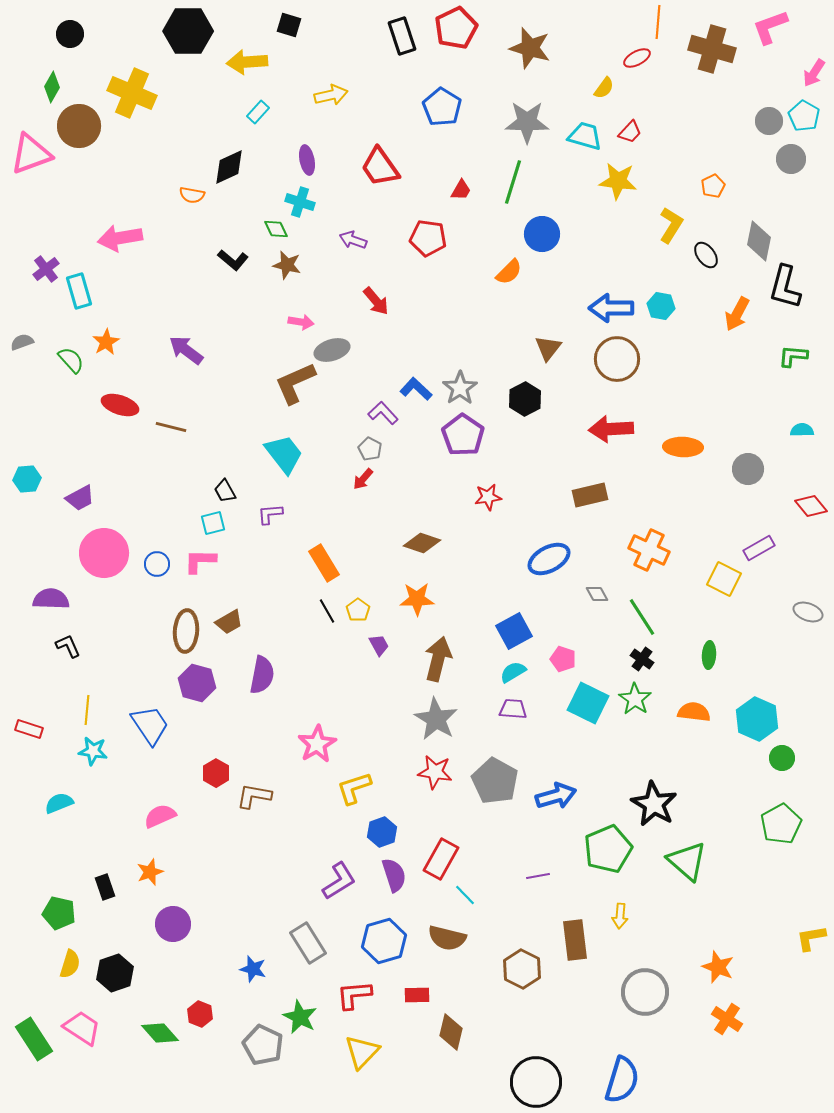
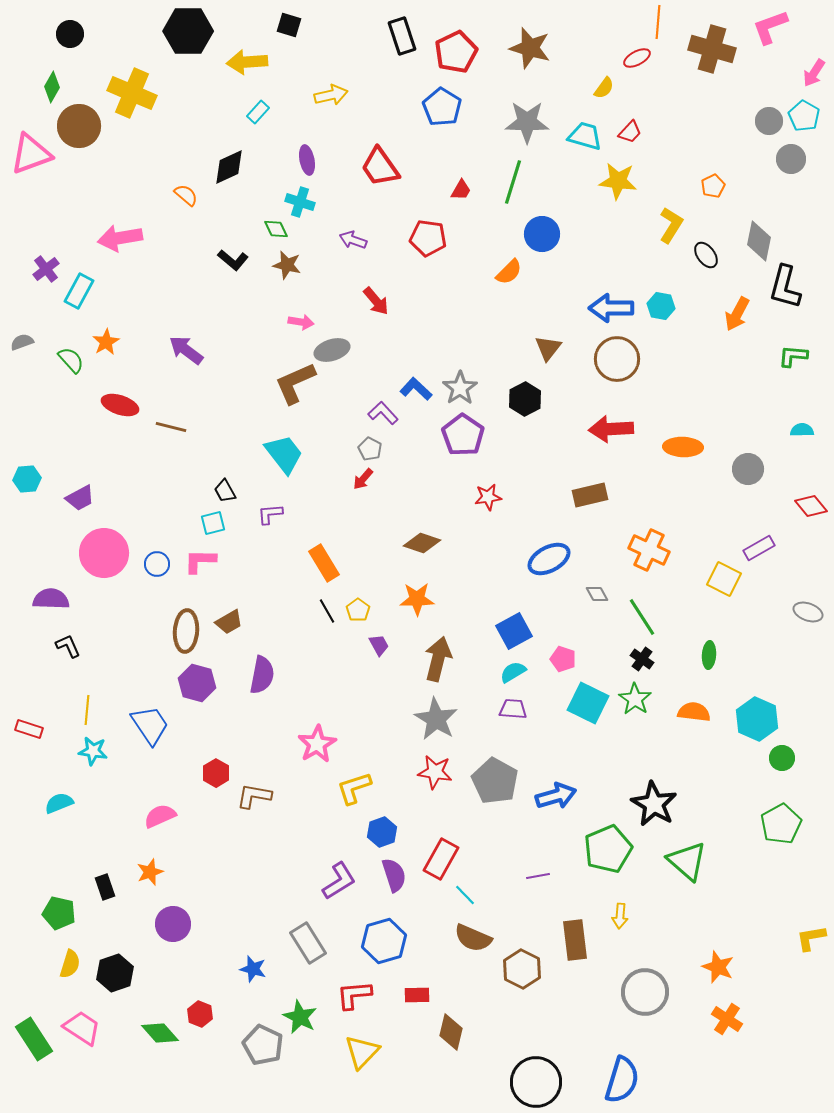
red pentagon at (456, 28): moved 24 px down
orange semicircle at (192, 195): moved 6 px left; rotated 150 degrees counterclockwise
cyan rectangle at (79, 291): rotated 44 degrees clockwise
brown semicircle at (447, 938): moved 26 px right; rotated 9 degrees clockwise
